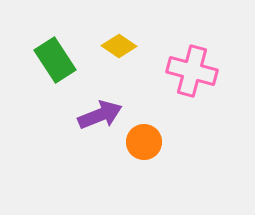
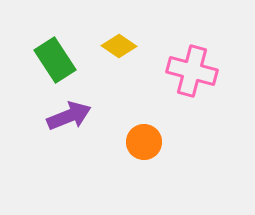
purple arrow: moved 31 px left, 1 px down
